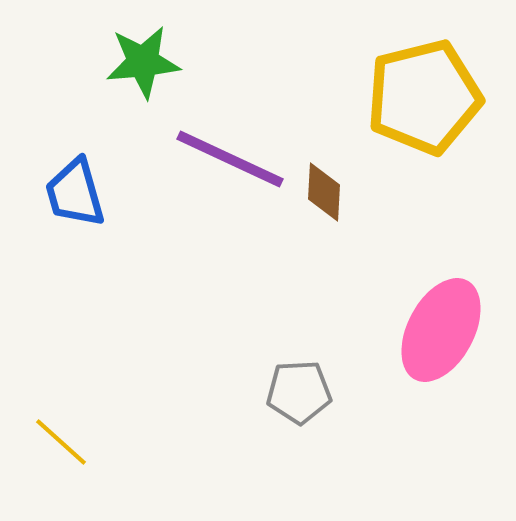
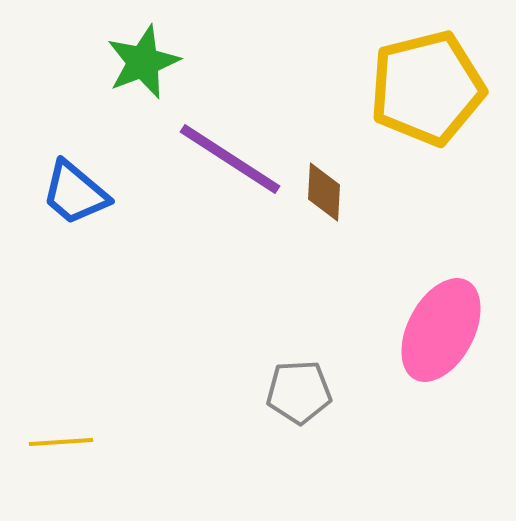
green star: rotated 16 degrees counterclockwise
yellow pentagon: moved 3 px right, 9 px up
purple line: rotated 8 degrees clockwise
blue trapezoid: rotated 34 degrees counterclockwise
yellow line: rotated 46 degrees counterclockwise
